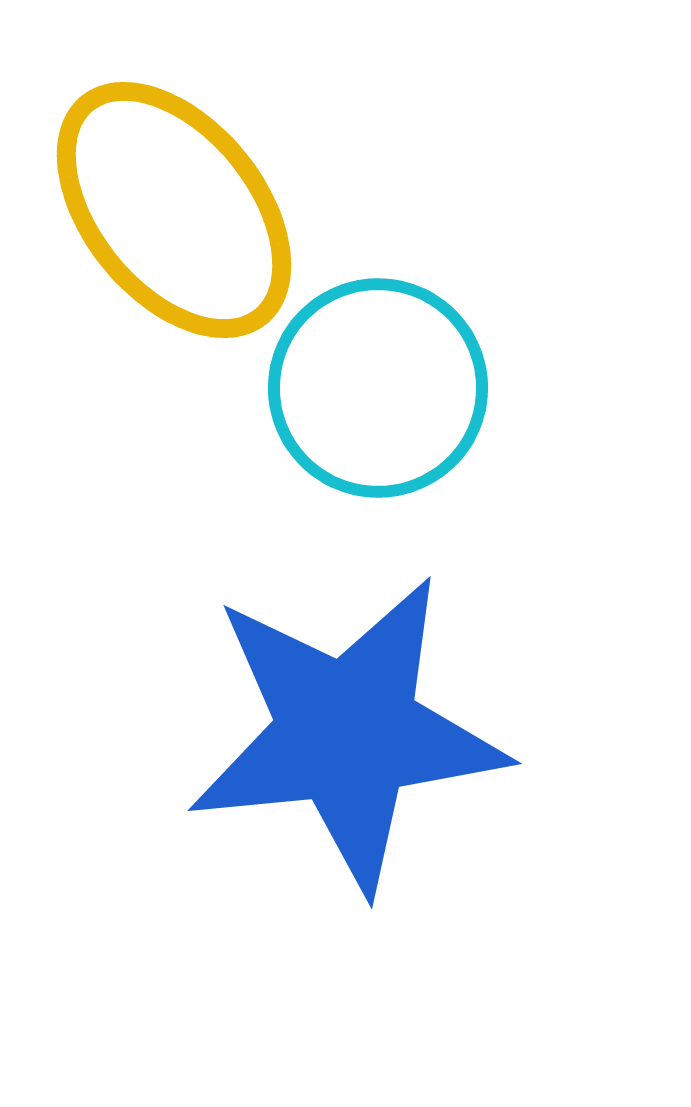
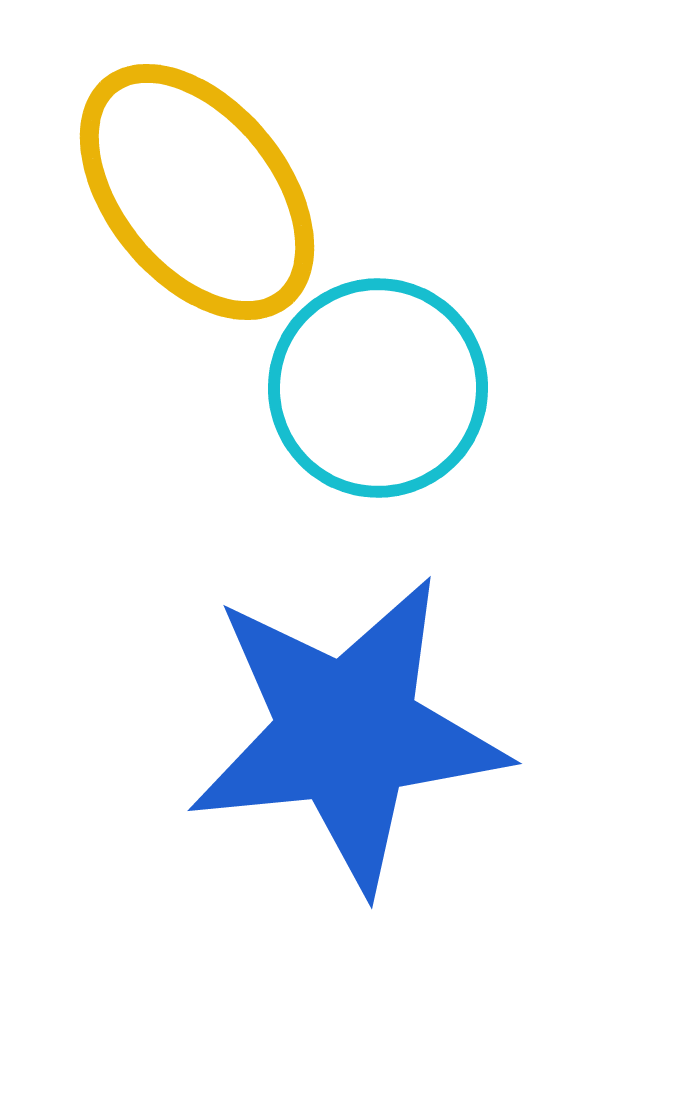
yellow ellipse: moved 23 px right, 18 px up
